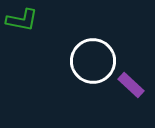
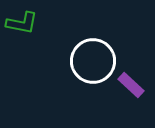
green L-shape: moved 3 px down
